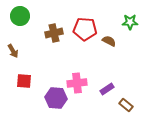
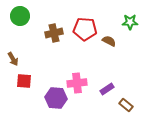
brown arrow: moved 8 px down
